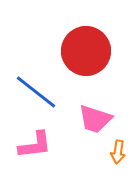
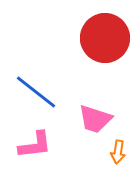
red circle: moved 19 px right, 13 px up
